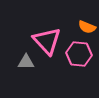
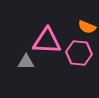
pink triangle: rotated 44 degrees counterclockwise
pink hexagon: moved 1 px up
